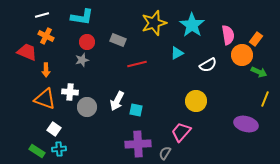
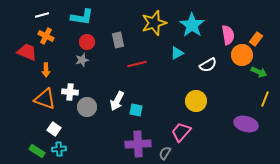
gray rectangle: rotated 56 degrees clockwise
